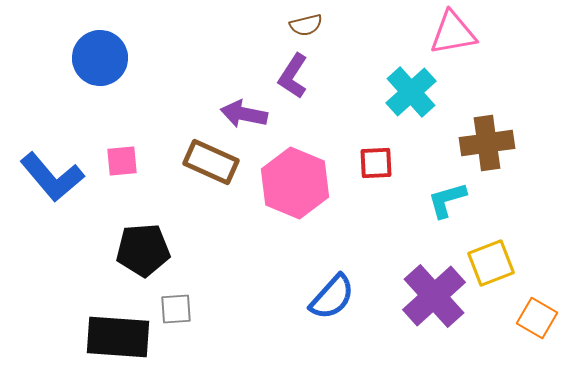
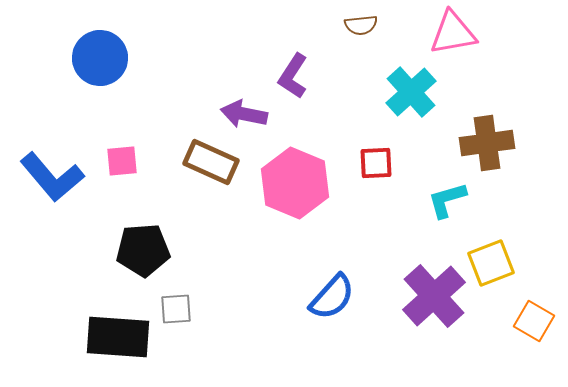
brown semicircle: moved 55 px right; rotated 8 degrees clockwise
orange square: moved 3 px left, 3 px down
